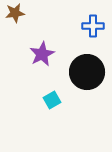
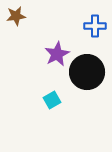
brown star: moved 1 px right, 3 px down
blue cross: moved 2 px right
purple star: moved 15 px right
